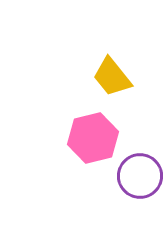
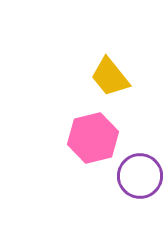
yellow trapezoid: moved 2 px left
